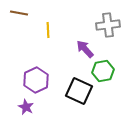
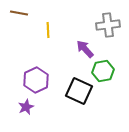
purple star: rotated 21 degrees clockwise
